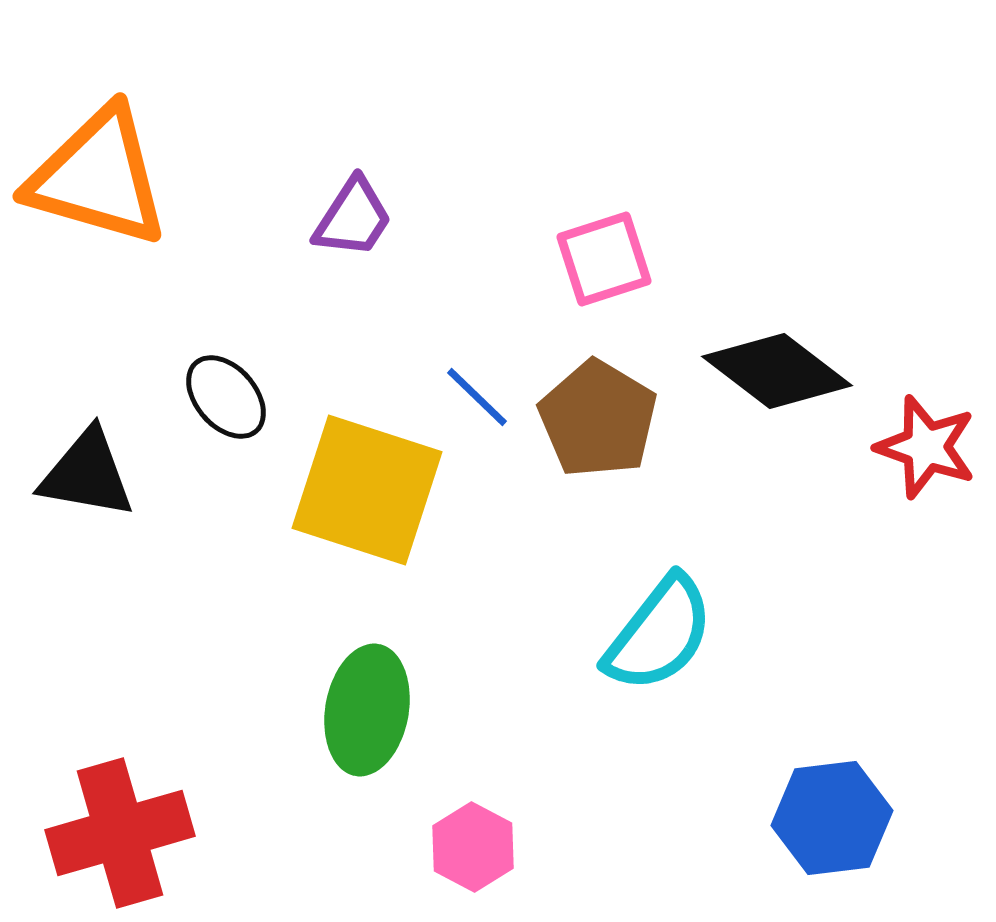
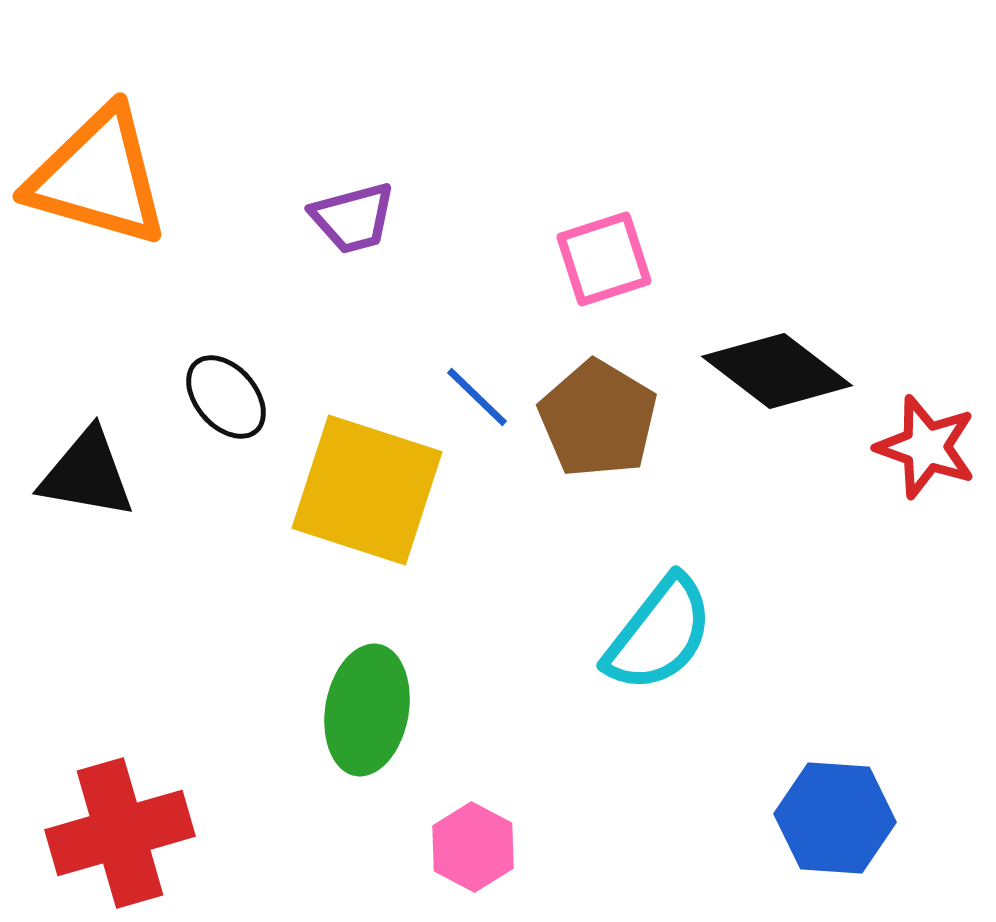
purple trapezoid: rotated 42 degrees clockwise
blue hexagon: moved 3 px right; rotated 11 degrees clockwise
